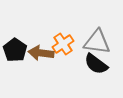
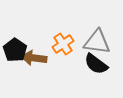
brown arrow: moved 7 px left, 5 px down
